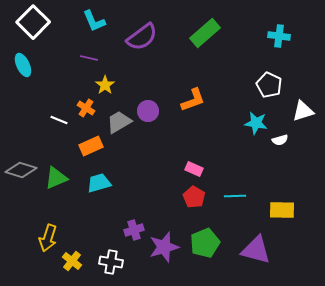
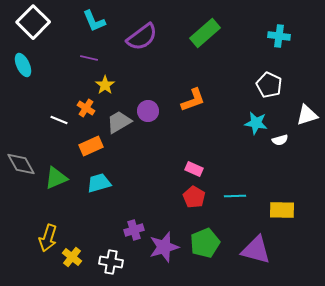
white triangle: moved 4 px right, 4 px down
gray diamond: moved 6 px up; rotated 44 degrees clockwise
yellow cross: moved 4 px up
